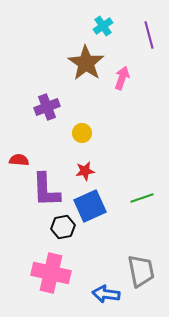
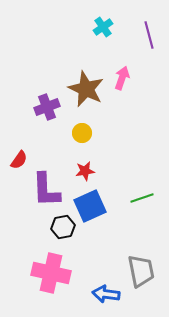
cyan cross: moved 1 px down
brown star: moved 26 px down; rotated 9 degrees counterclockwise
red semicircle: rotated 120 degrees clockwise
